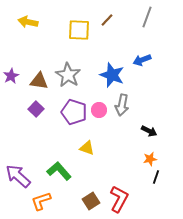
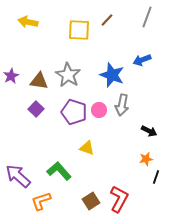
orange star: moved 4 px left
